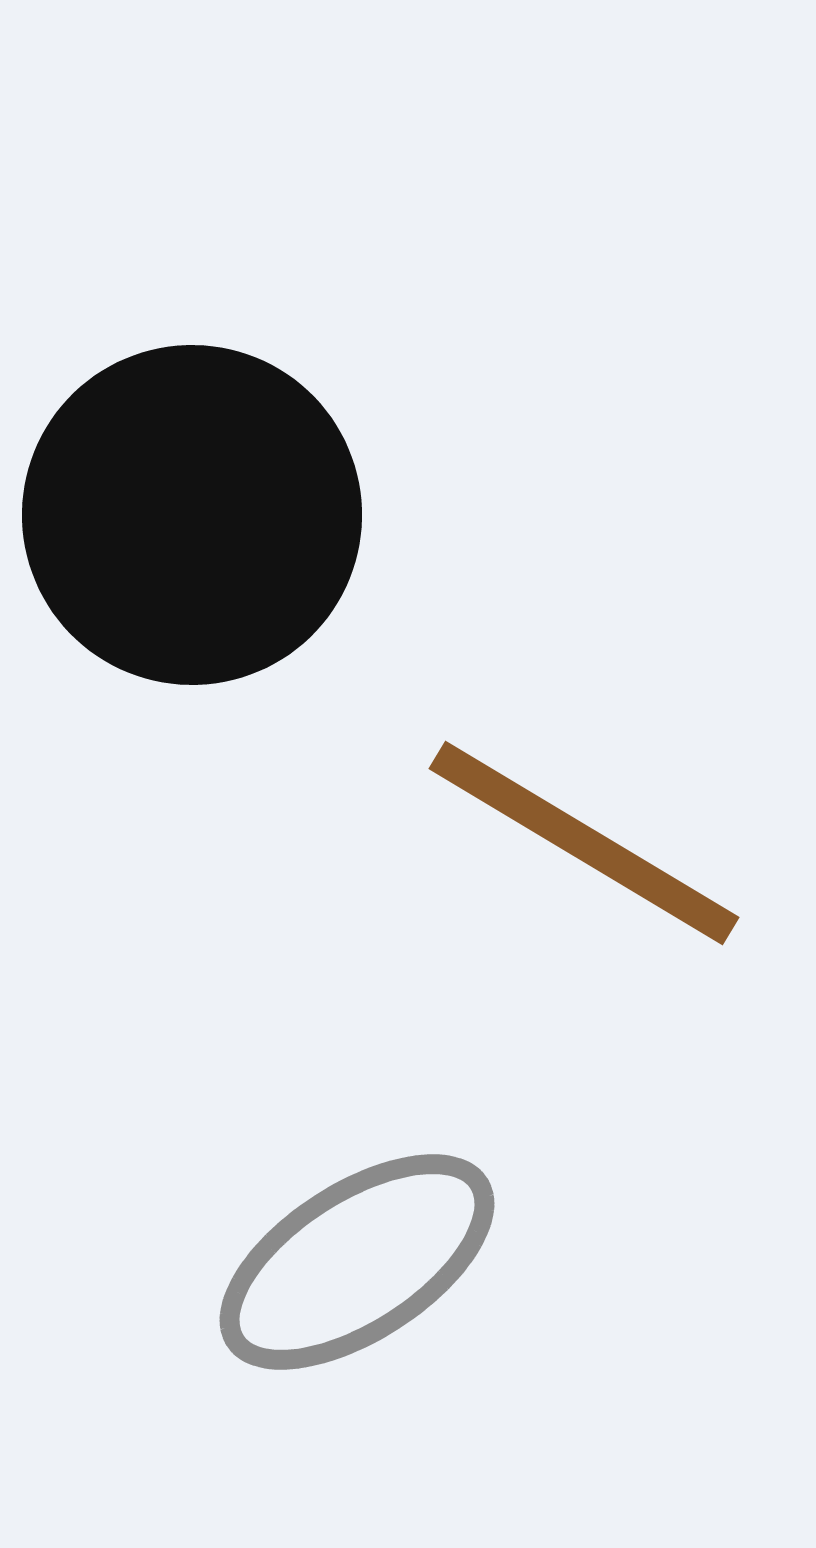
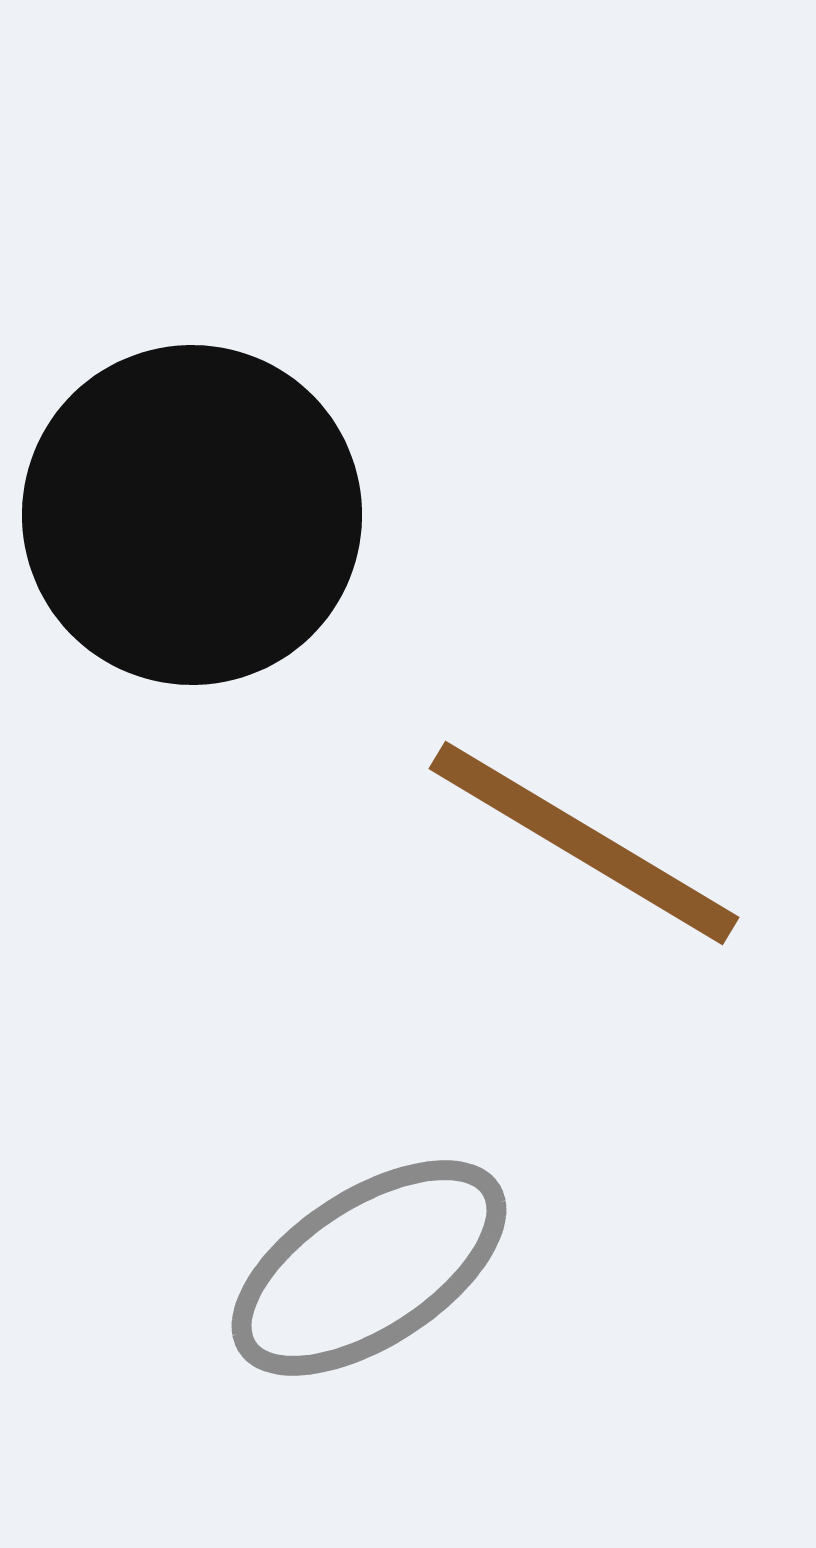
gray ellipse: moved 12 px right, 6 px down
